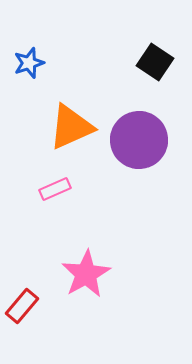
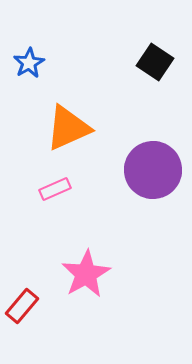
blue star: rotated 12 degrees counterclockwise
orange triangle: moved 3 px left, 1 px down
purple circle: moved 14 px right, 30 px down
